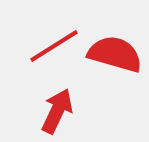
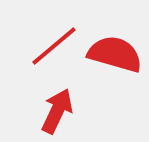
red line: rotated 8 degrees counterclockwise
